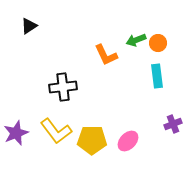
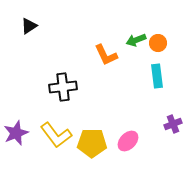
yellow L-shape: moved 4 px down
yellow pentagon: moved 3 px down
